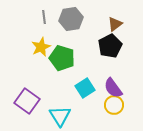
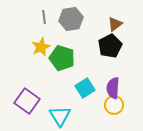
purple semicircle: rotated 40 degrees clockwise
